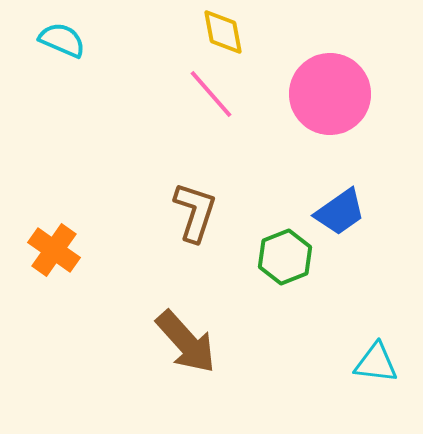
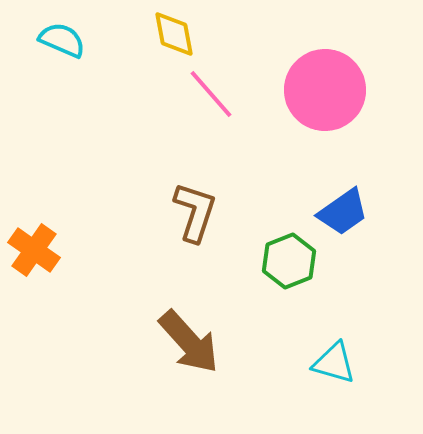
yellow diamond: moved 49 px left, 2 px down
pink circle: moved 5 px left, 4 px up
blue trapezoid: moved 3 px right
orange cross: moved 20 px left
green hexagon: moved 4 px right, 4 px down
brown arrow: moved 3 px right
cyan triangle: moved 42 px left; rotated 9 degrees clockwise
